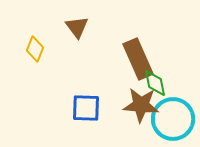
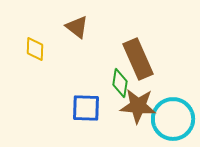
brown triangle: rotated 15 degrees counterclockwise
yellow diamond: rotated 20 degrees counterclockwise
green diamond: moved 35 px left; rotated 20 degrees clockwise
brown star: moved 3 px left, 1 px down
